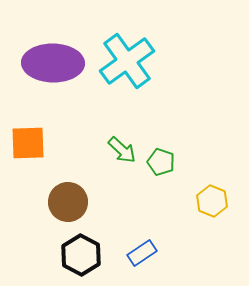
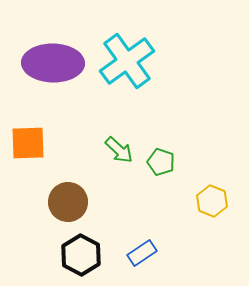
green arrow: moved 3 px left
